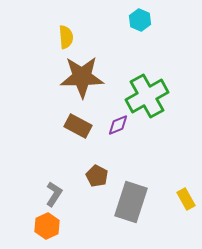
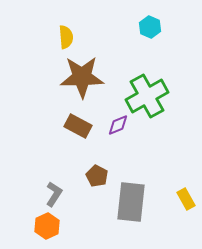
cyan hexagon: moved 10 px right, 7 px down
gray rectangle: rotated 12 degrees counterclockwise
